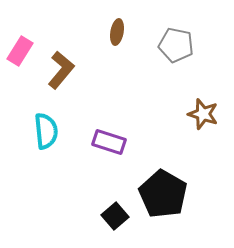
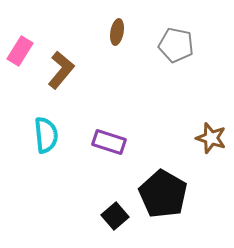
brown star: moved 8 px right, 24 px down
cyan semicircle: moved 4 px down
